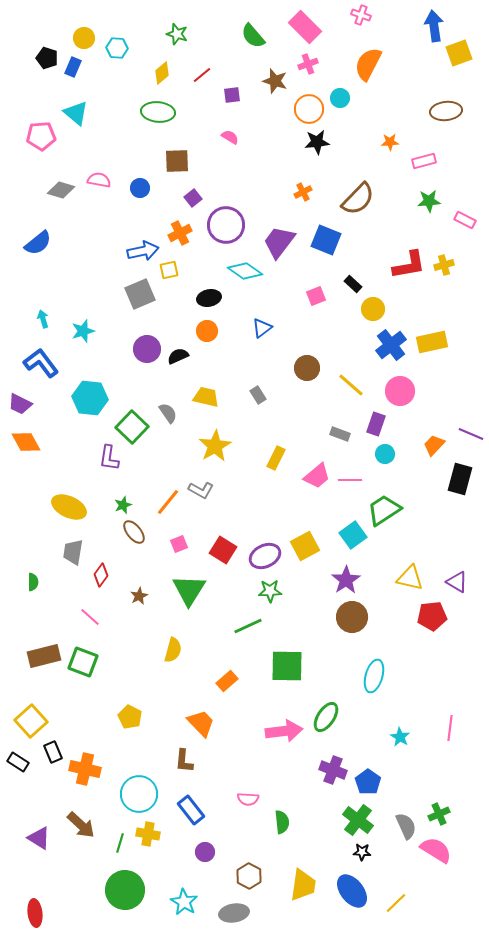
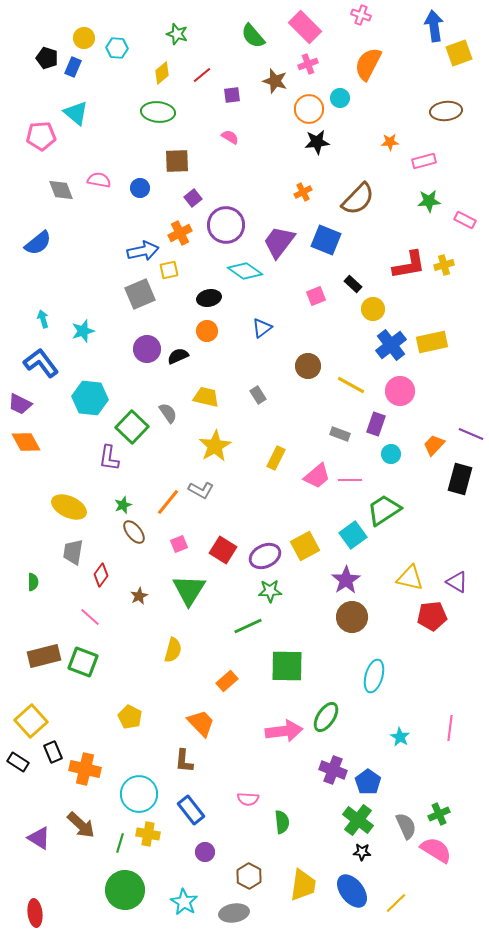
gray diamond at (61, 190): rotated 52 degrees clockwise
brown circle at (307, 368): moved 1 px right, 2 px up
yellow line at (351, 385): rotated 12 degrees counterclockwise
cyan circle at (385, 454): moved 6 px right
